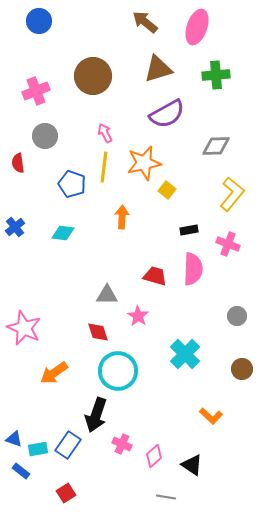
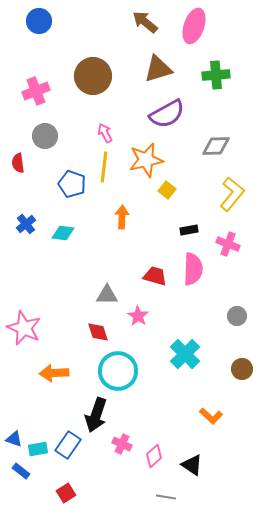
pink ellipse at (197, 27): moved 3 px left, 1 px up
orange star at (144, 163): moved 2 px right, 3 px up
blue cross at (15, 227): moved 11 px right, 3 px up
orange arrow at (54, 373): rotated 32 degrees clockwise
